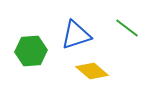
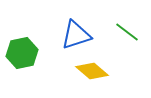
green line: moved 4 px down
green hexagon: moved 9 px left, 2 px down; rotated 8 degrees counterclockwise
